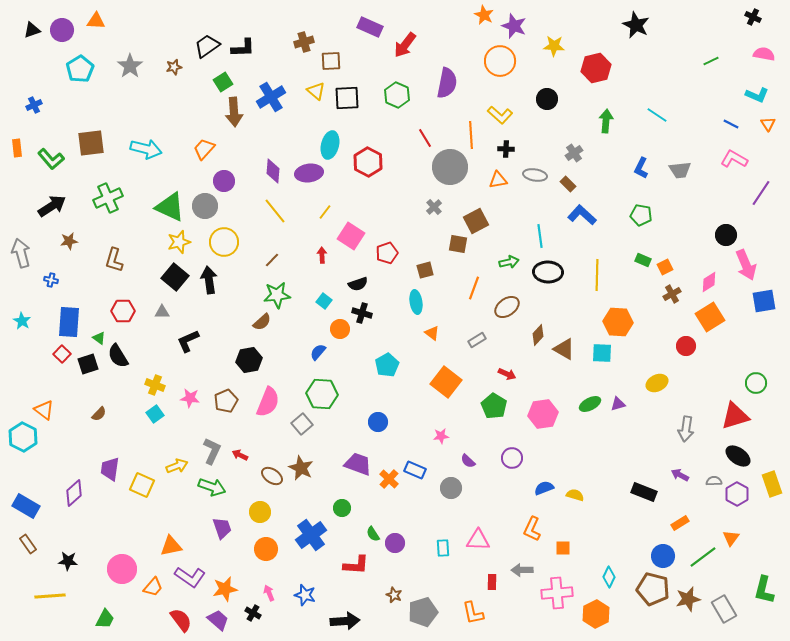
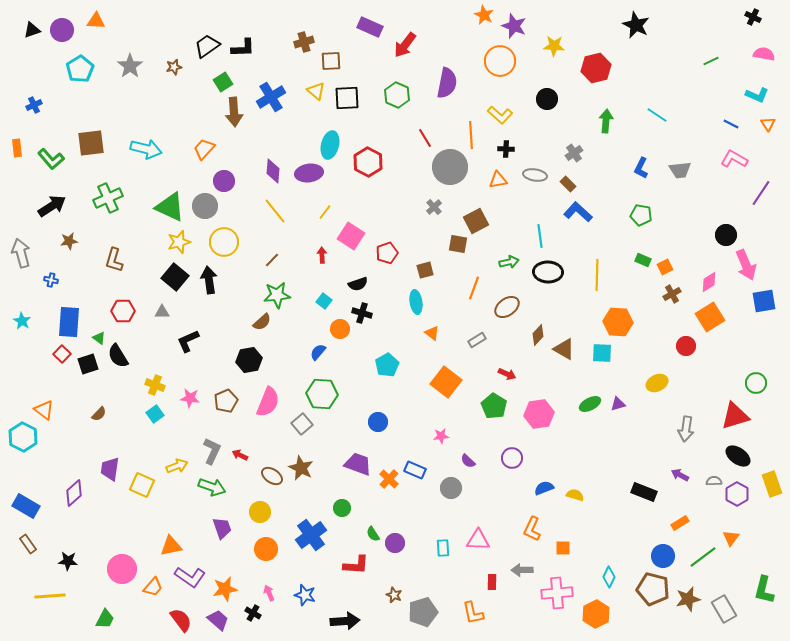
blue L-shape at (582, 215): moved 4 px left, 3 px up
pink hexagon at (543, 414): moved 4 px left
